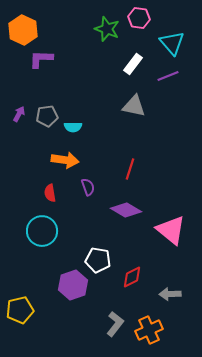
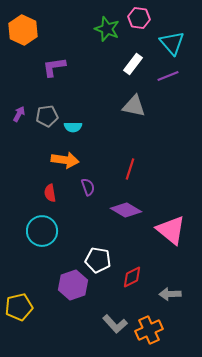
purple L-shape: moved 13 px right, 8 px down; rotated 10 degrees counterclockwise
yellow pentagon: moved 1 px left, 3 px up
gray L-shape: rotated 100 degrees clockwise
